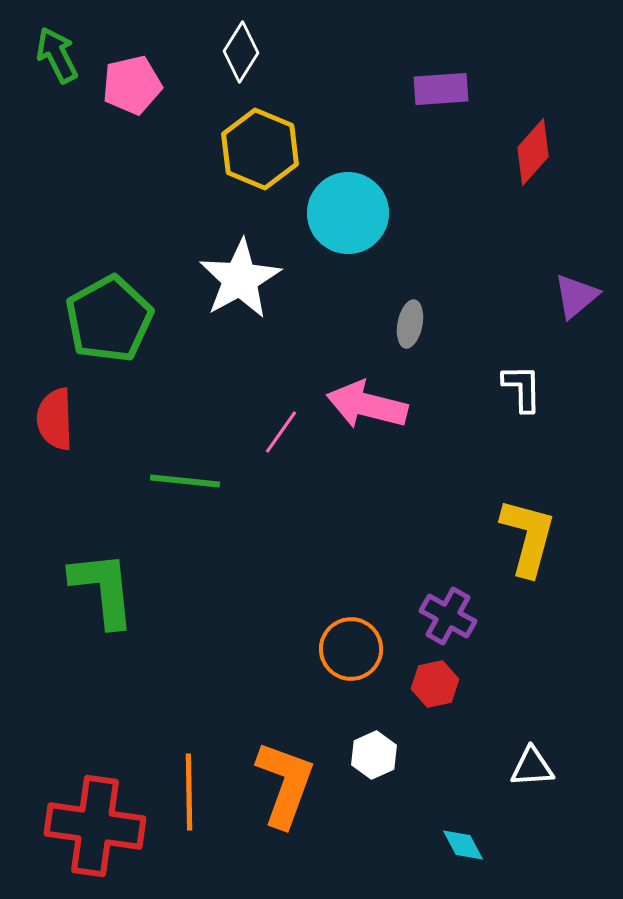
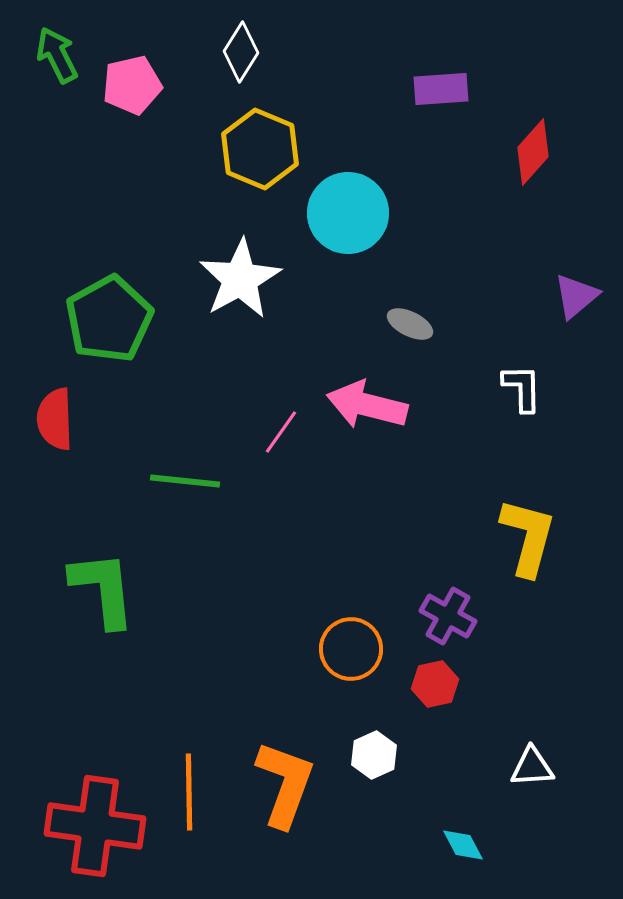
gray ellipse: rotated 75 degrees counterclockwise
